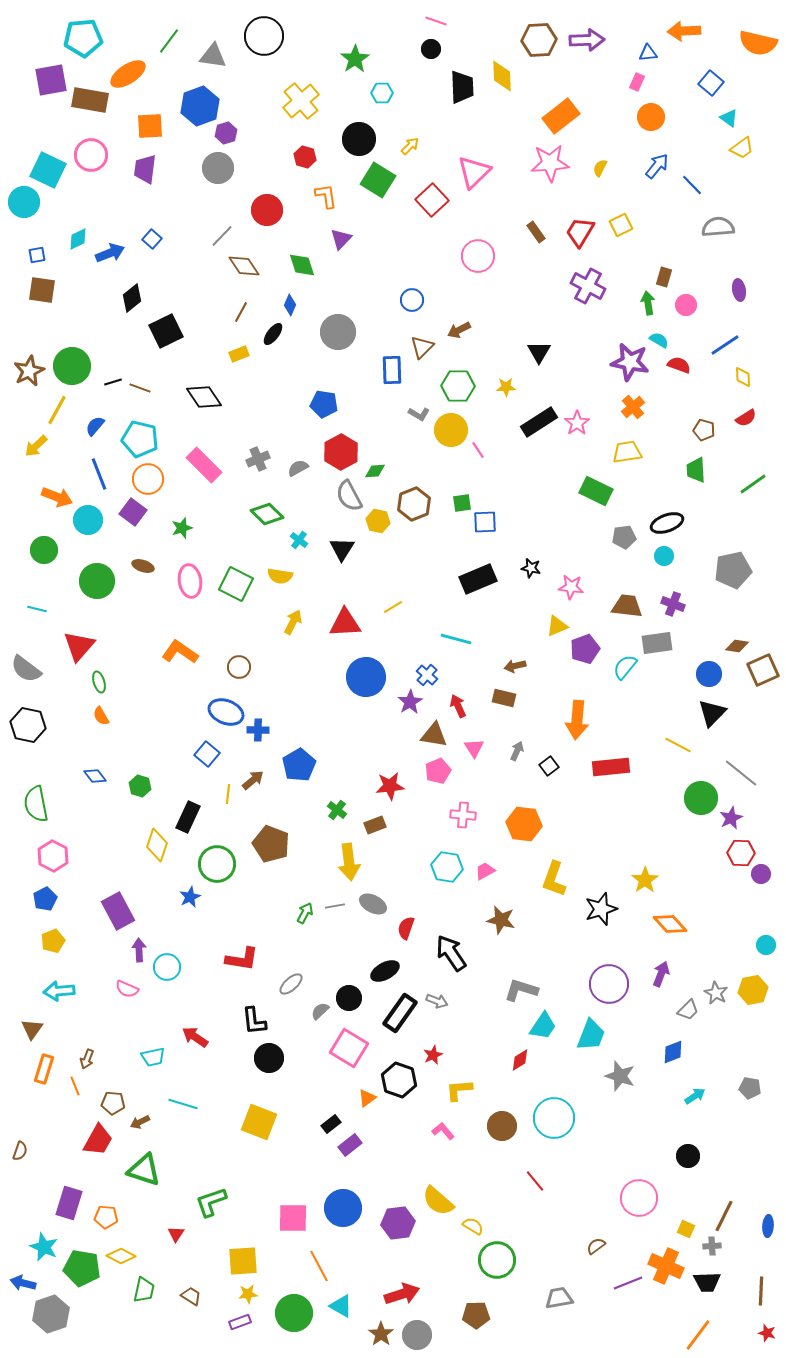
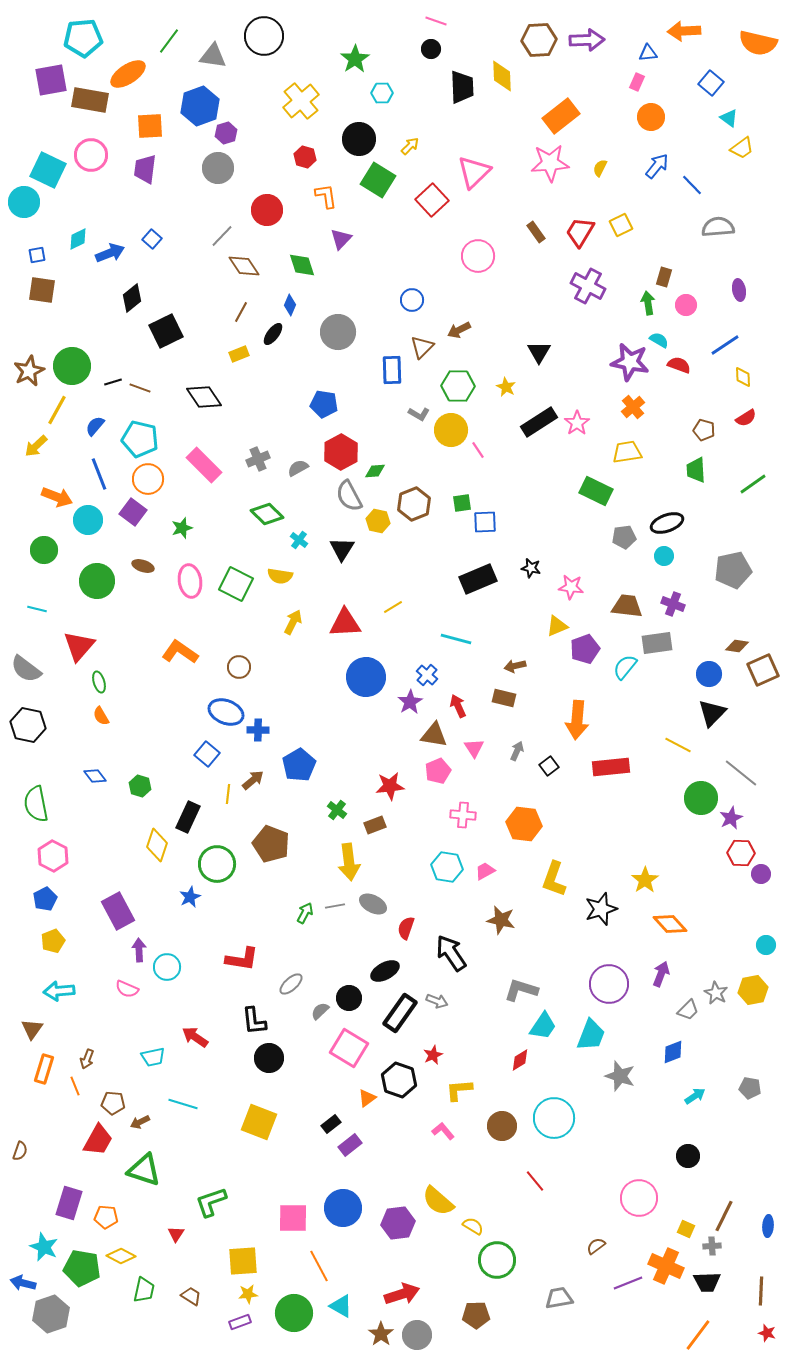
yellow star at (506, 387): rotated 30 degrees clockwise
